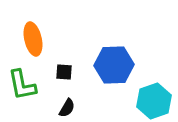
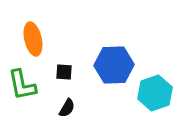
cyan hexagon: moved 1 px right, 8 px up
